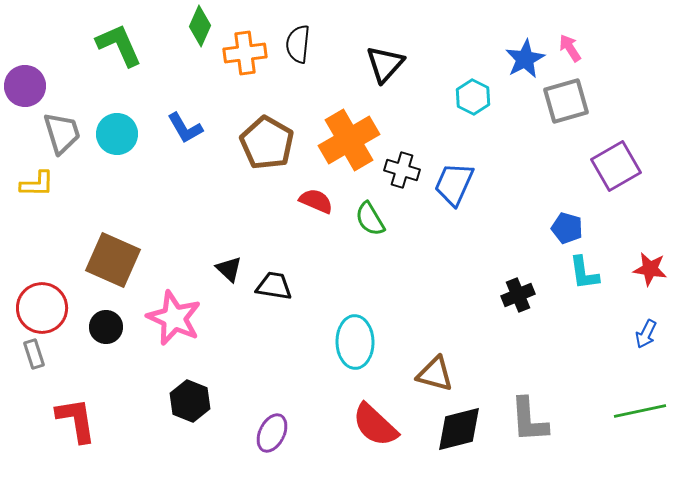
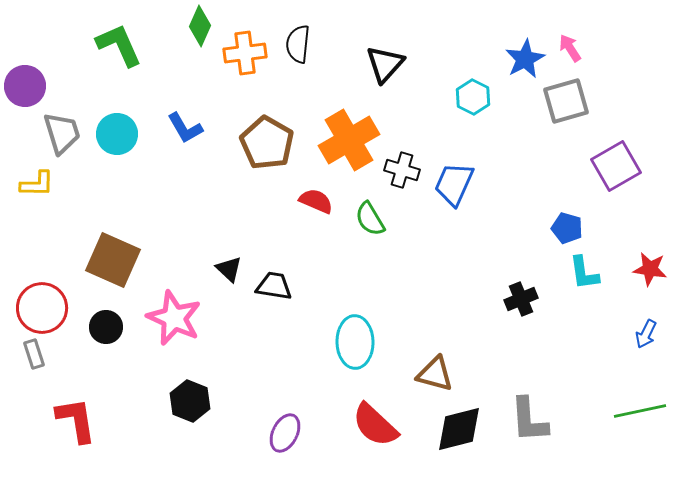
black cross at (518, 295): moved 3 px right, 4 px down
purple ellipse at (272, 433): moved 13 px right
